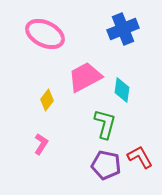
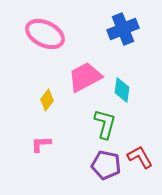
pink L-shape: rotated 125 degrees counterclockwise
